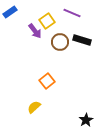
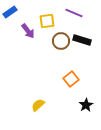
purple line: moved 2 px right
yellow square: rotated 28 degrees clockwise
purple arrow: moved 7 px left
brown circle: moved 1 px right, 1 px up
orange square: moved 24 px right, 2 px up
yellow semicircle: moved 4 px right, 2 px up
black star: moved 15 px up
